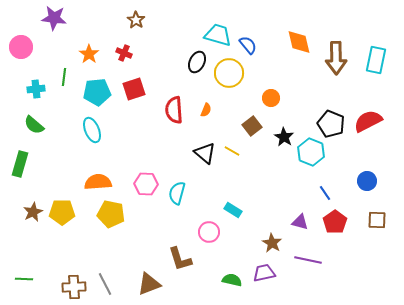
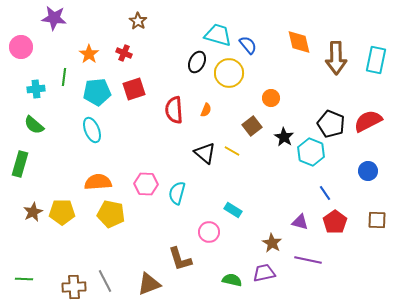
brown star at (136, 20): moved 2 px right, 1 px down
blue circle at (367, 181): moved 1 px right, 10 px up
gray line at (105, 284): moved 3 px up
